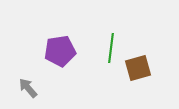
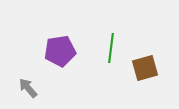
brown square: moved 7 px right
